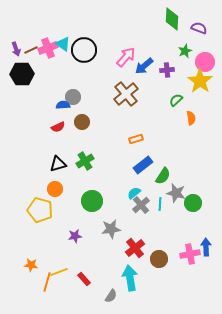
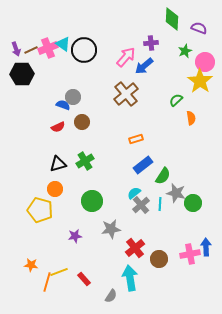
purple cross at (167, 70): moved 16 px left, 27 px up
blue semicircle at (63, 105): rotated 24 degrees clockwise
